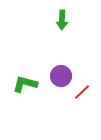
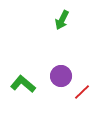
green arrow: rotated 24 degrees clockwise
green L-shape: moved 2 px left; rotated 25 degrees clockwise
